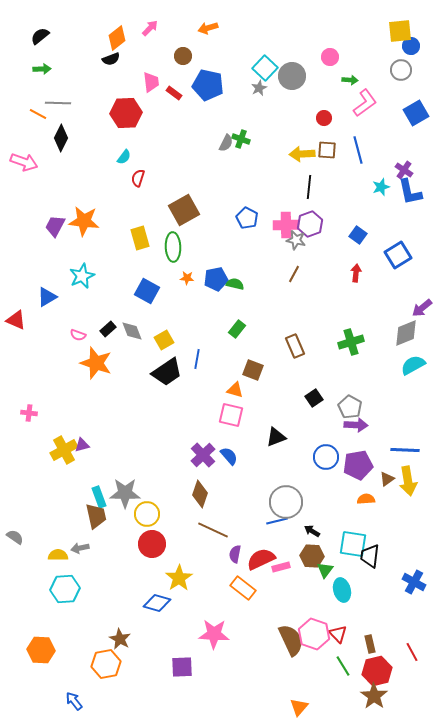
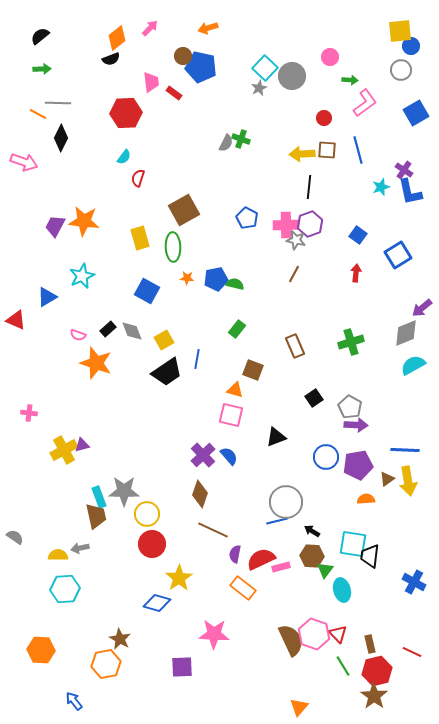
blue pentagon at (208, 85): moved 7 px left, 18 px up
gray star at (125, 493): moved 1 px left, 2 px up
red line at (412, 652): rotated 36 degrees counterclockwise
